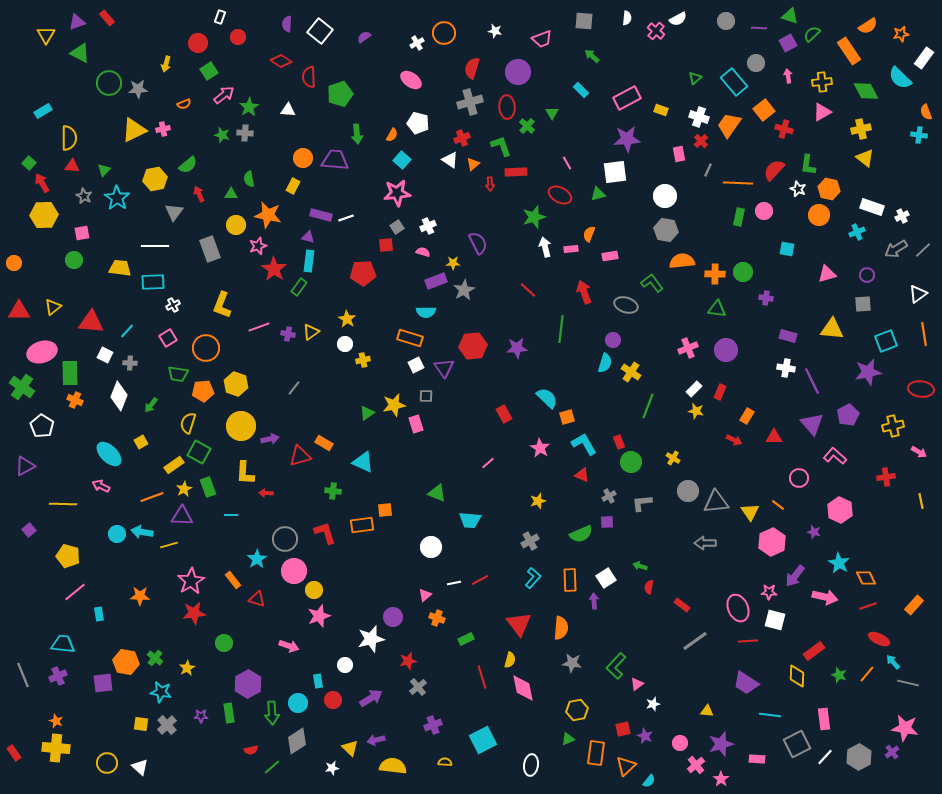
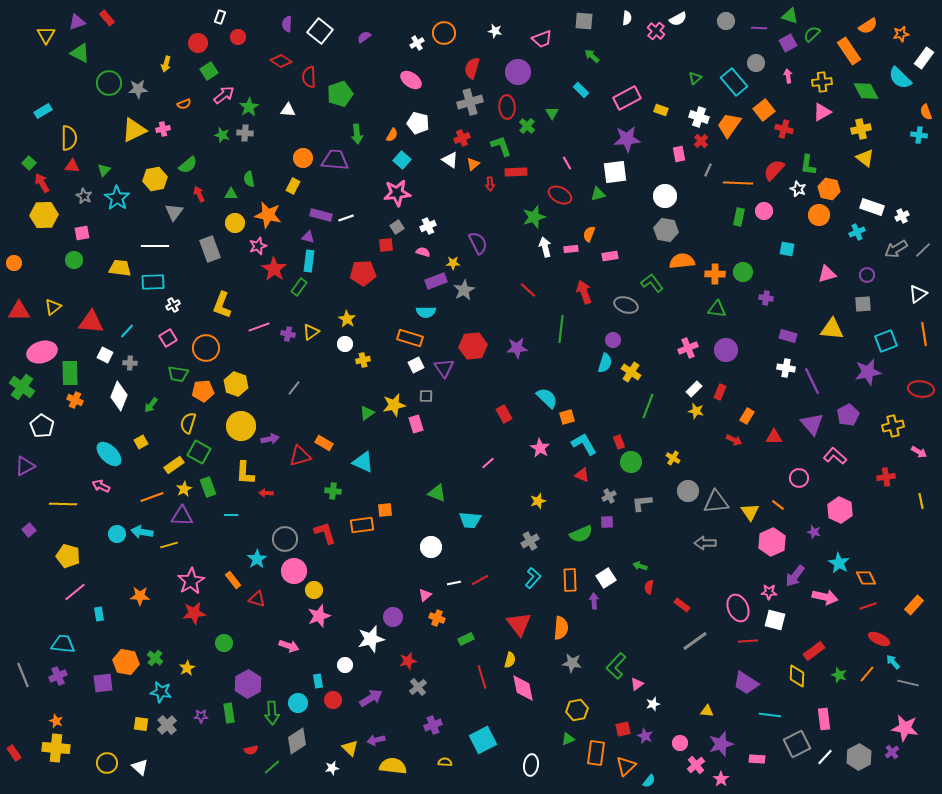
yellow circle at (236, 225): moved 1 px left, 2 px up
